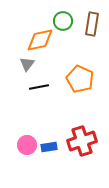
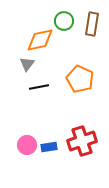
green circle: moved 1 px right
